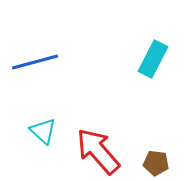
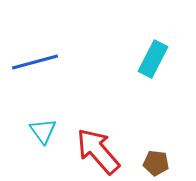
cyan triangle: rotated 12 degrees clockwise
